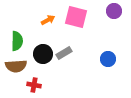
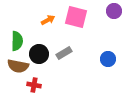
black circle: moved 4 px left
brown semicircle: moved 2 px right; rotated 15 degrees clockwise
